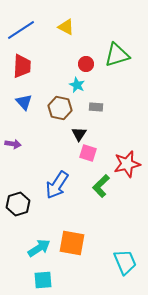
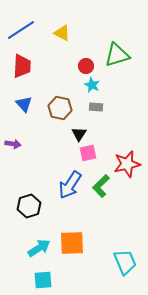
yellow triangle: moved 4 px left, 6 px down
red circle: moved 2 px down
cyan star: moved 15 px right
blue triangle: moved 2 px down
pink square: rotated 30 degrees counterclockwise
blue arrow: moved 13 px right
black hexagon: moved 11 px right, 2 px down
orange square: rotated 12 degrees counterclockwise
